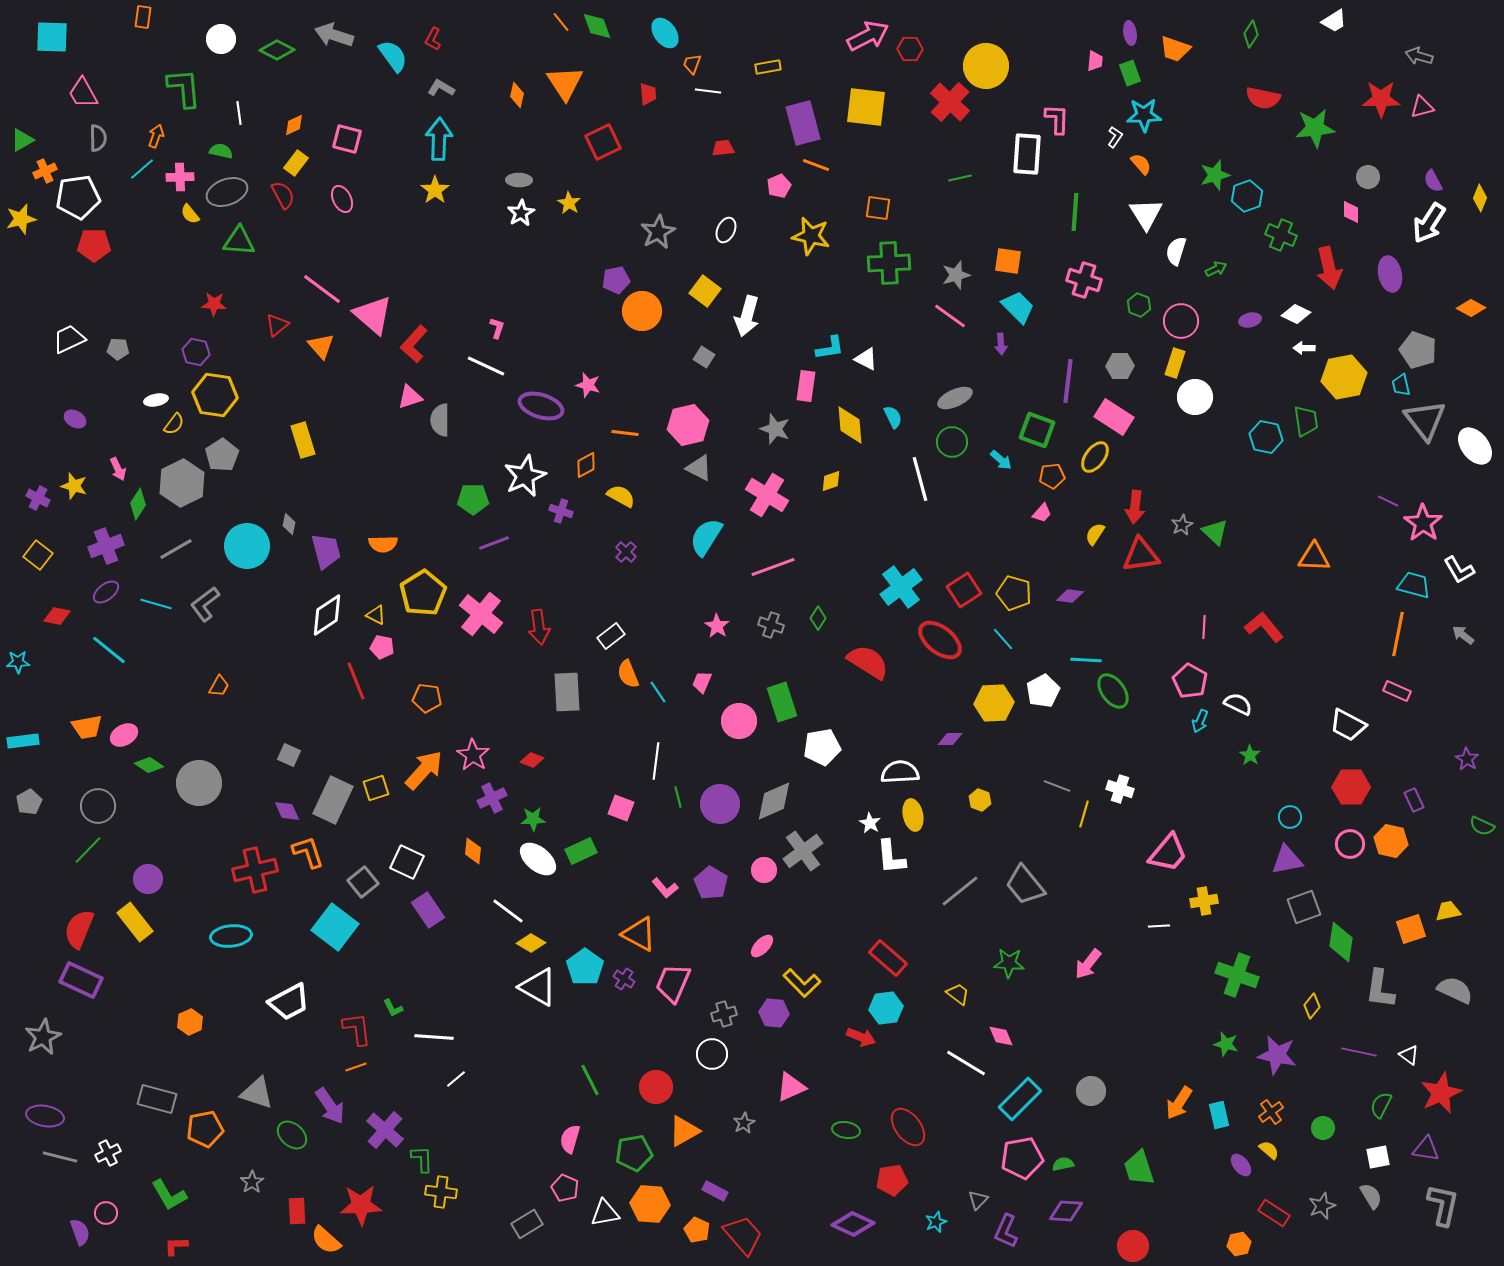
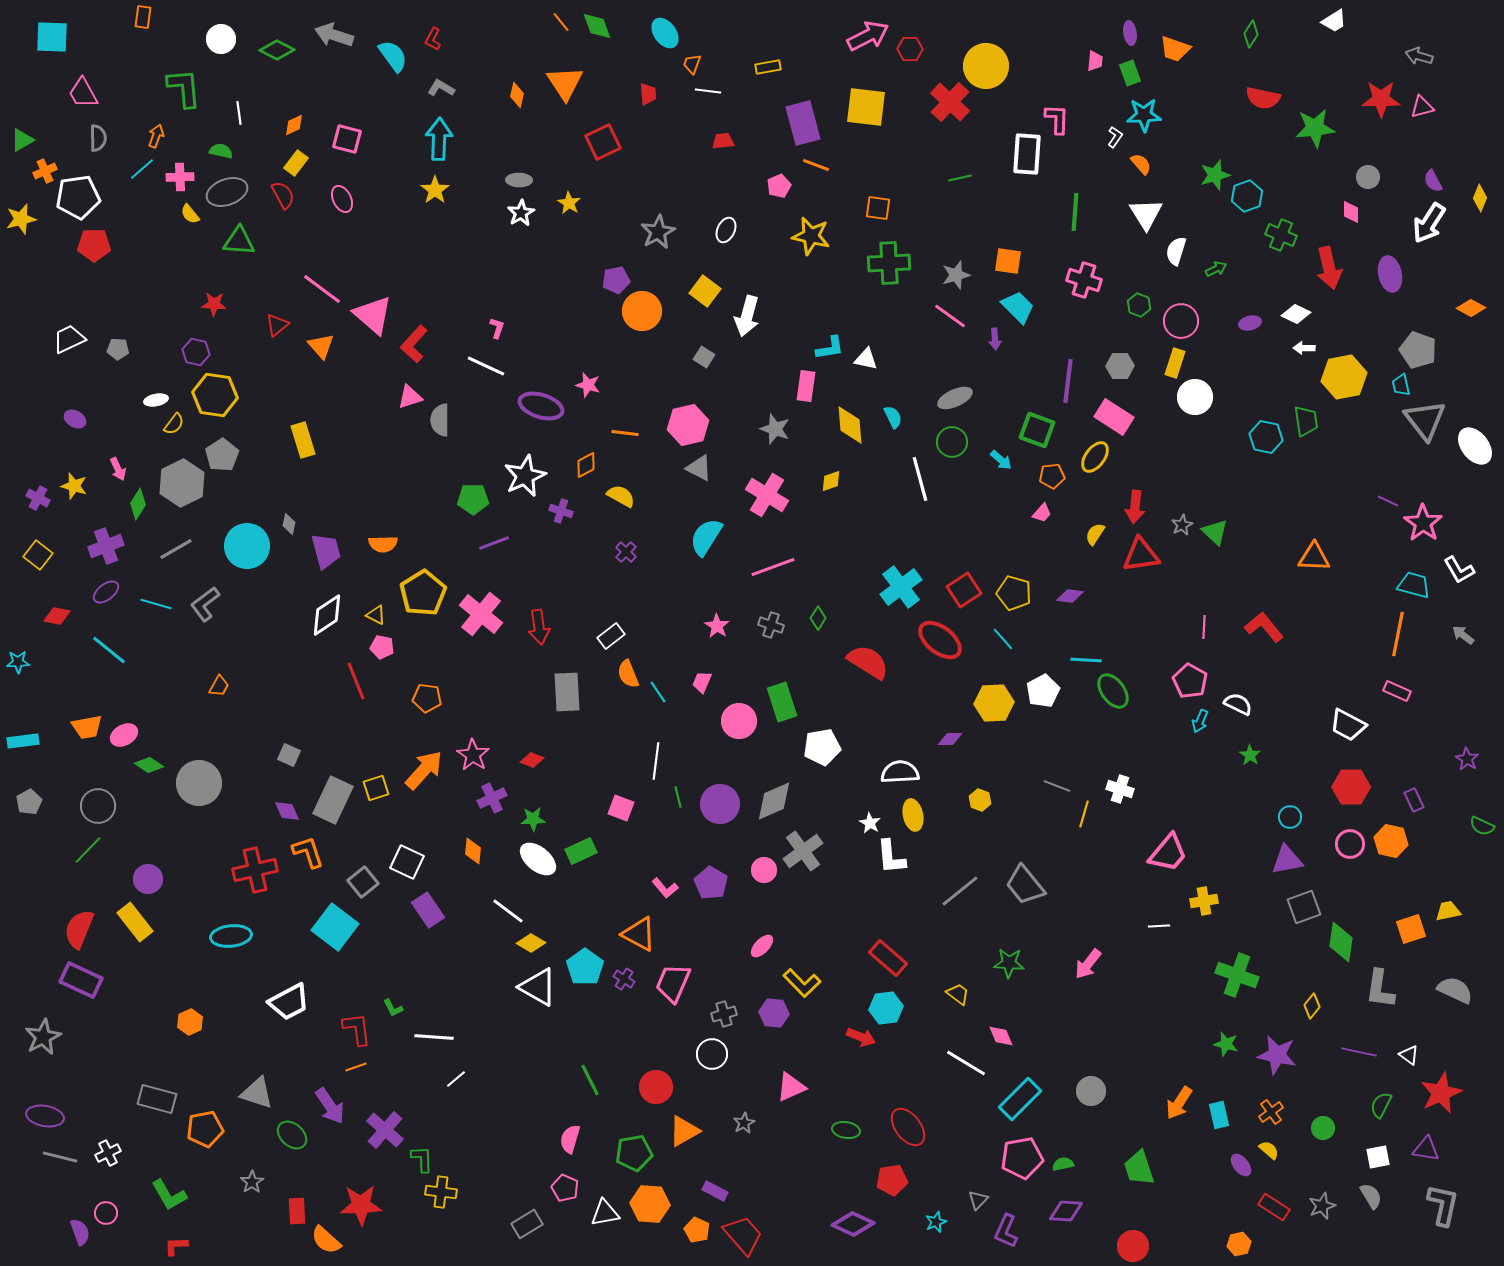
red trapezoid at (723, 148): moved 7 px up
purple ellipse at (1250, 320): moved 3 px down
purple arrow at (1001, 344): moved 6 px left, 5 px up
white triangle at (866, 359): rotated 15 degrees counterclockwise
red rectangle at (1274, 1213): moved 6 px up
